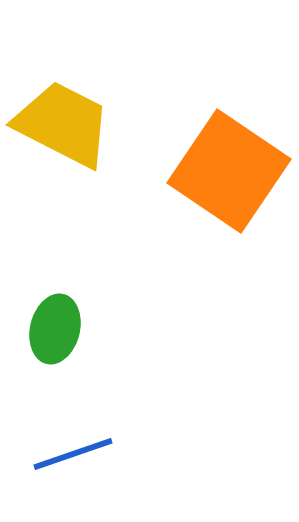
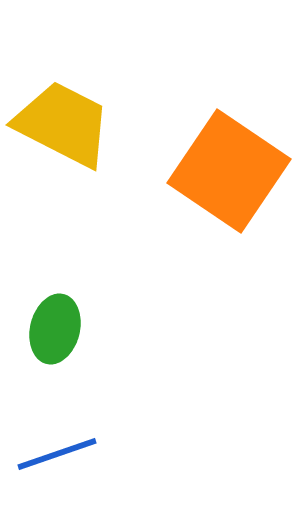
blue line: moved 16 px left
